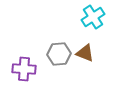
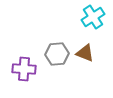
gray hexagon: moved 2 px left
